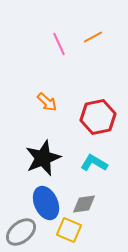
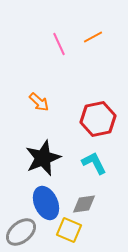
orange arrow: moved 8 px left
red hexagon: moved 2 px down
cyan L-shape: rotated 32 degrees clockwise
